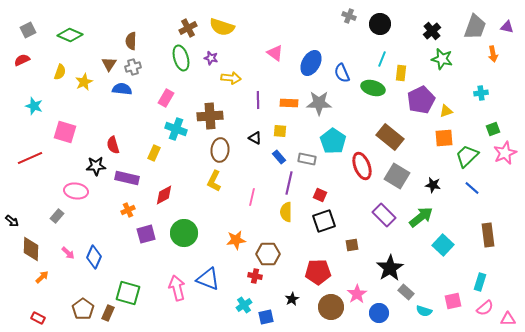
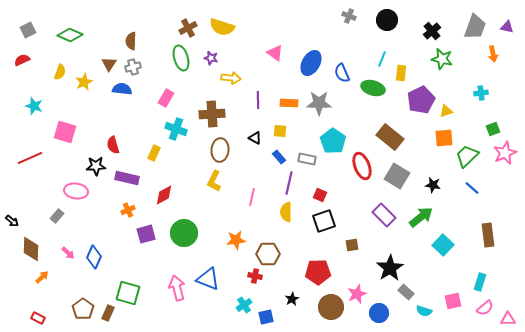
black circle at (380, 24): moved 7 px right, 4 px up
brown cross at (210, 116): moved 2 px right, 2 px up
pink star at (357, 294): rotated 12 degrees clockwise
